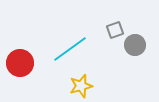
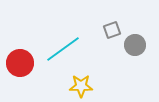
gray square: moved 3 px left
cyan line: moved 7 px left
yellow star: rotated 15 degrees clockwise
